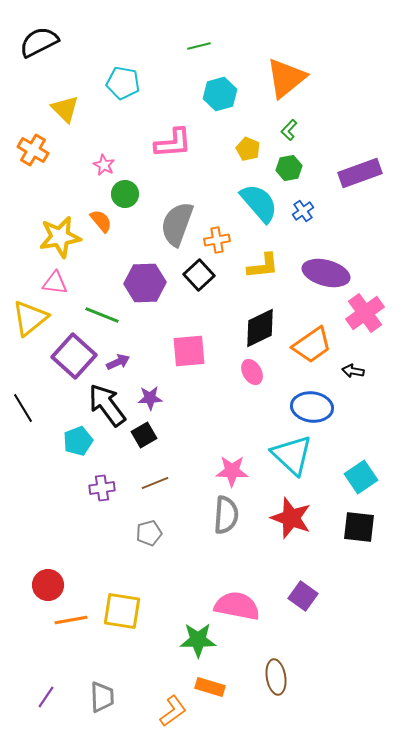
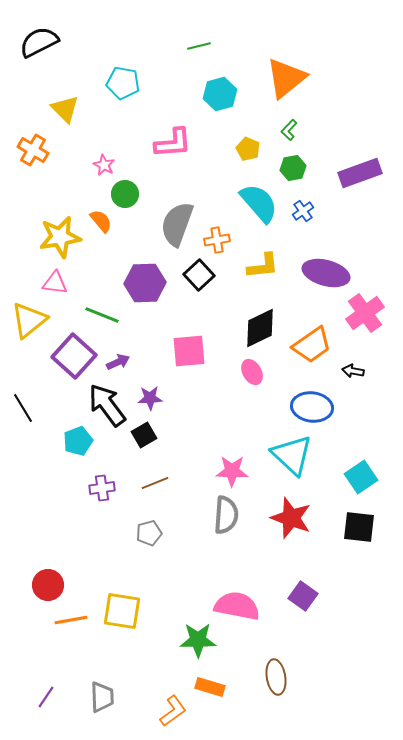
green hexagon at (289, 168): moved 4 px right
yellow triangle at (30, 318): moved 1 px left, 2 px down
